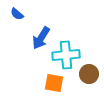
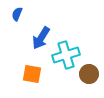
blue semicircle: rotated 72 degrees clockwise
cyan cross: rotated 12 degrees counterclockwise
orange square: moved 22 px left, 9 px up
